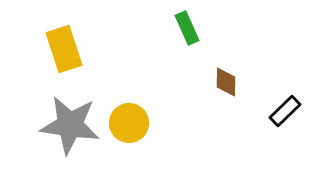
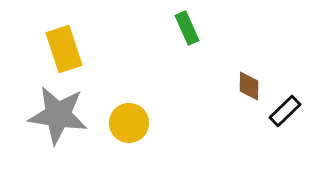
brown diamond: moved 23 px right, 4 px down
gray star: moved 12 px left, 10 px up
